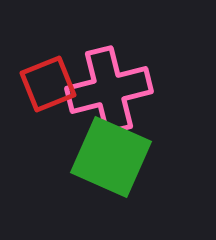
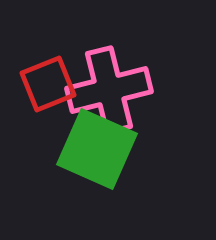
green square: moved 14 px left, 8 px up
